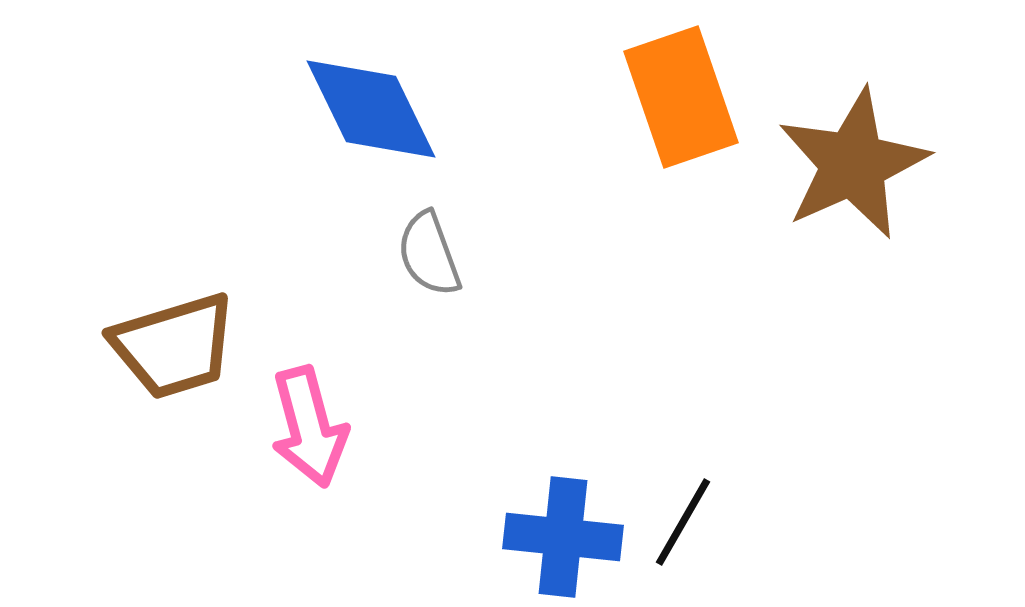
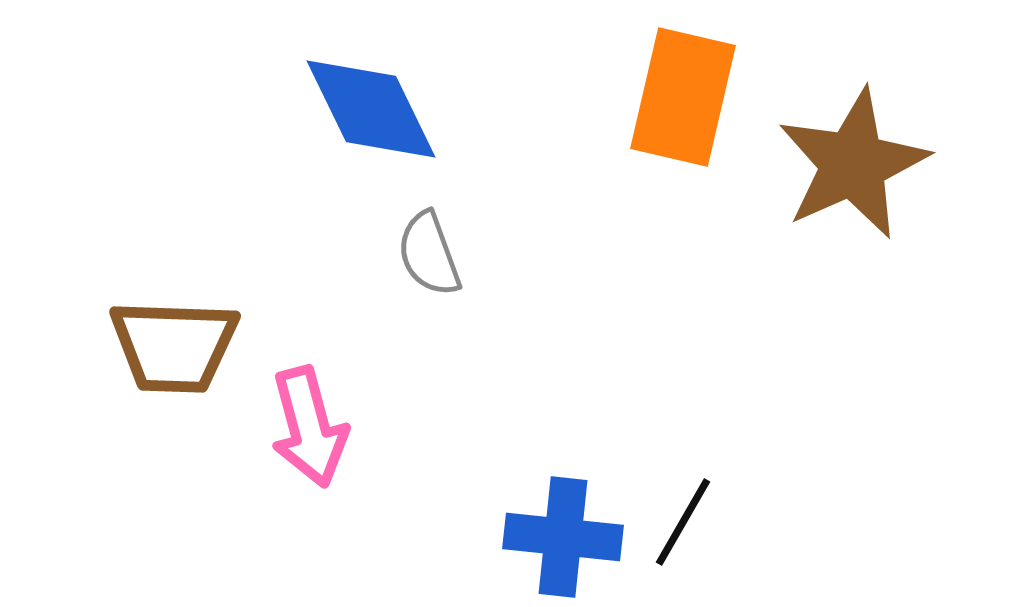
orange rectangle: moved 2 px right; rotated 32 degrees clockwise
brown trapezoid: rotated 19 degrees clockwise
